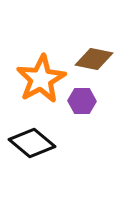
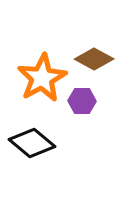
brown diamond: rotated 18 degrees clockwise
orange star: moved 1 px right, 1 px up
